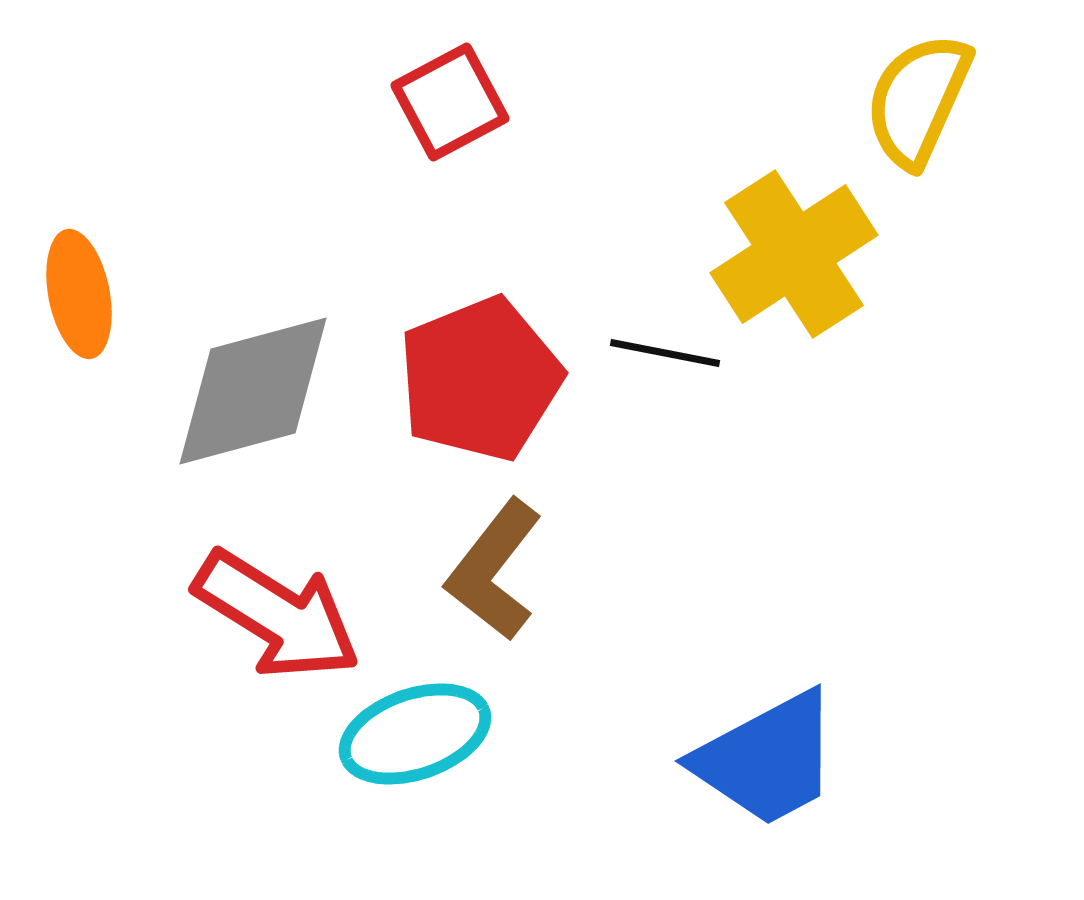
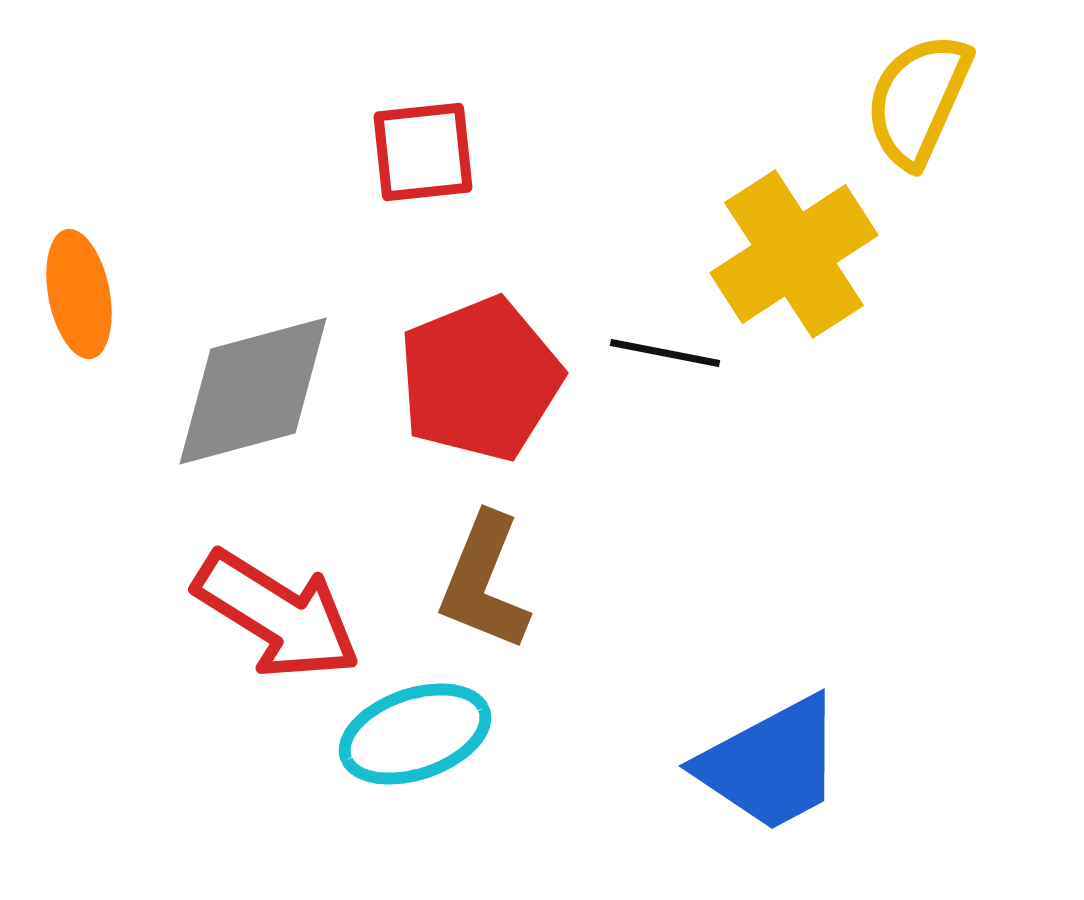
red square: moved 27 px left, 50 px down; rotated 22 degrees clockwise
brown L-shape: moved 10 px left, 12 px down; rotated 16 degrees counterclockwise
blue trapezoid: moved 4 px right, 5 px down
